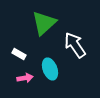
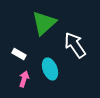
pink arrow: moved 1 px left, 1 px down; rotated 63 degrees counterclockwise
